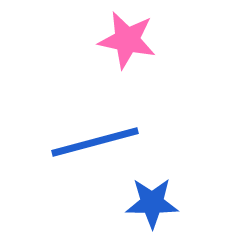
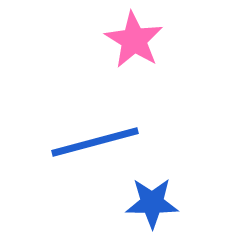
pink star: moved 7 px right; rotated 20 degrees clockwise
